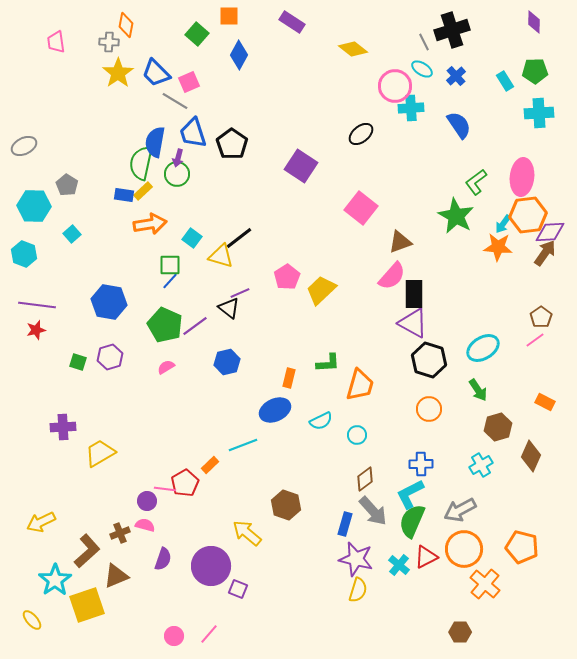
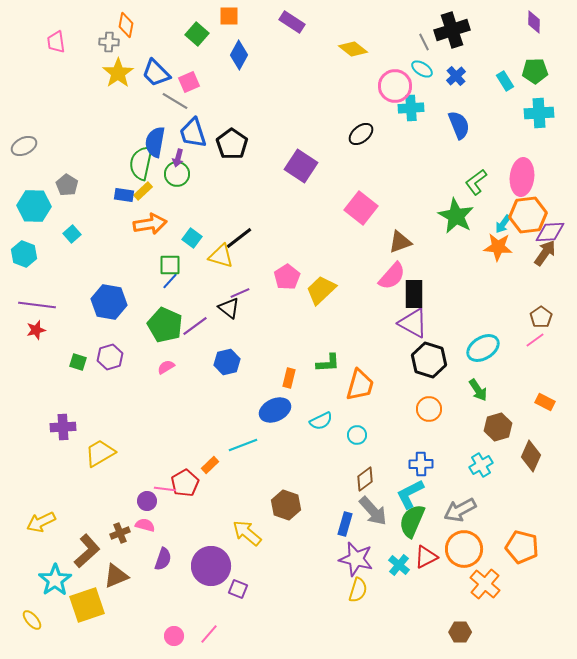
blue semicircle at (459, 125): rotated 12 degrees clockwise
